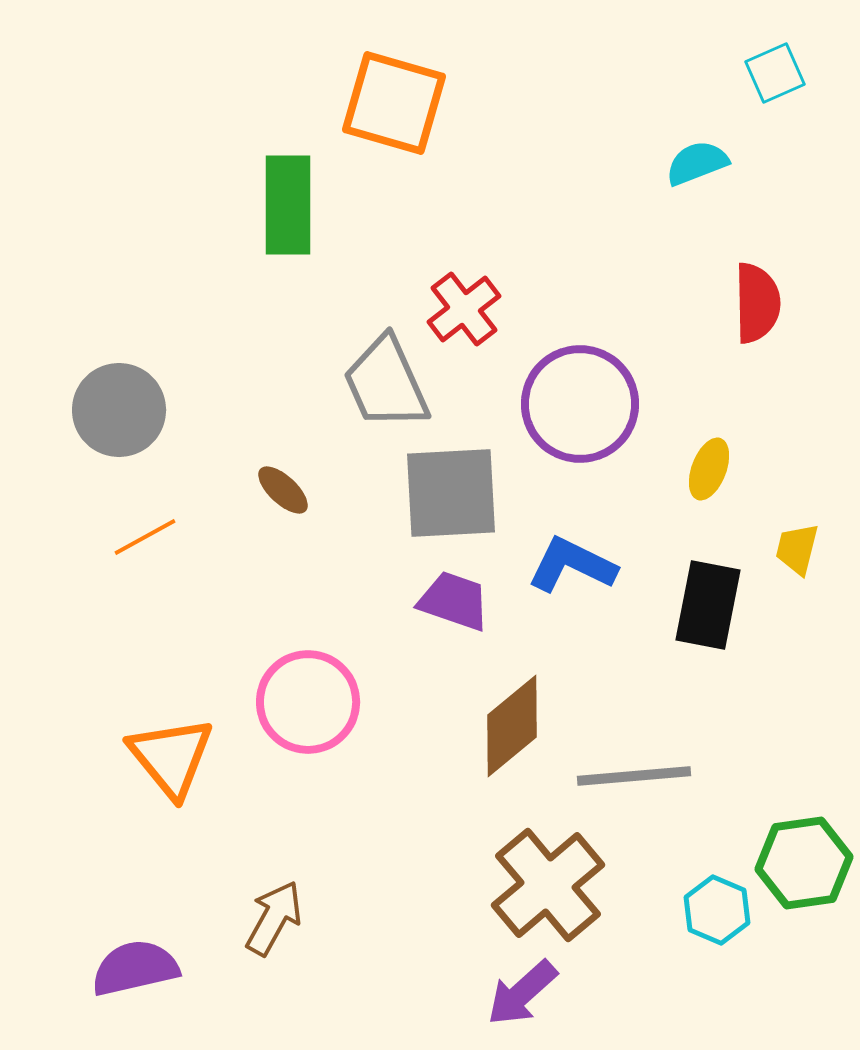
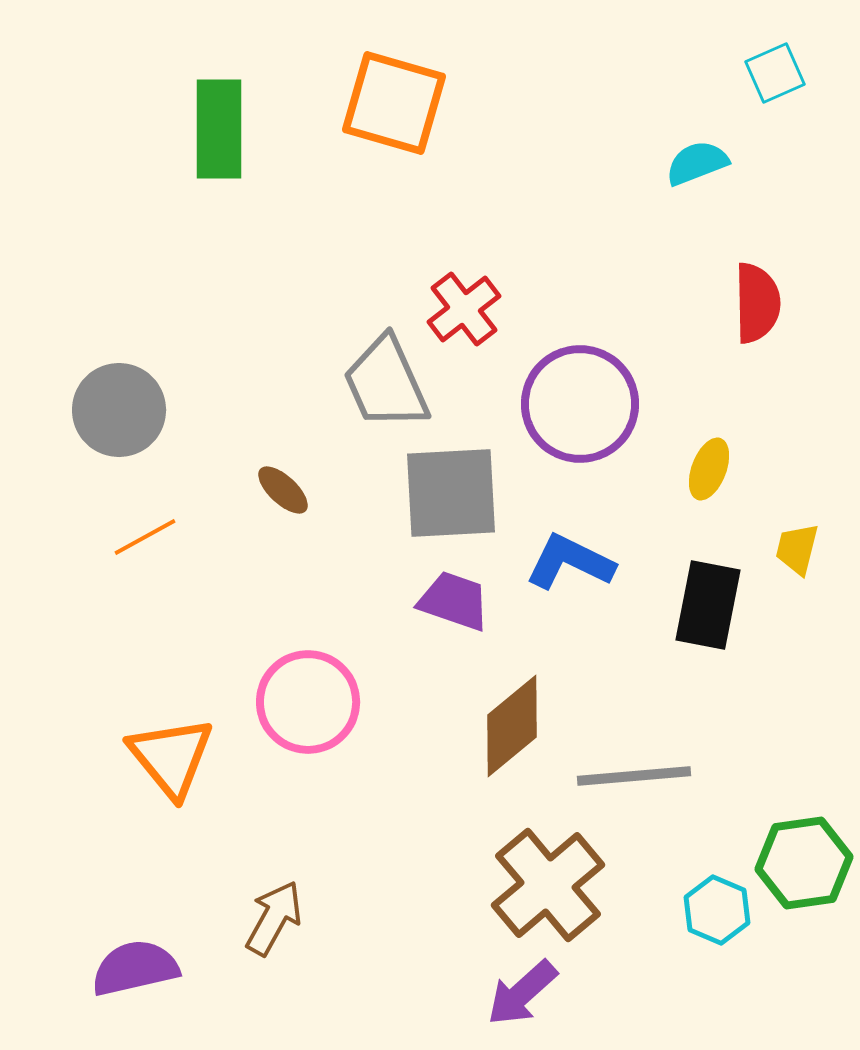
green rectangle: moved 69 px left, 76 px up
blue L-shape: moved 2 px left, 3 px up
